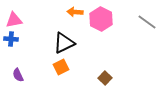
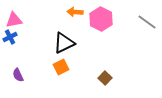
blue cross: moved 1 px left, 2 px up; rotated 32 degrees counterclockwise
